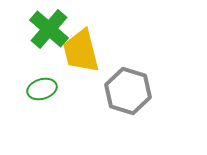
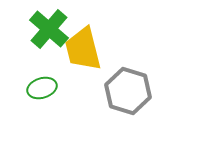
yellow trapezoid: moved 2 px right, 2 px up
green ellipse: moved 1 px up
